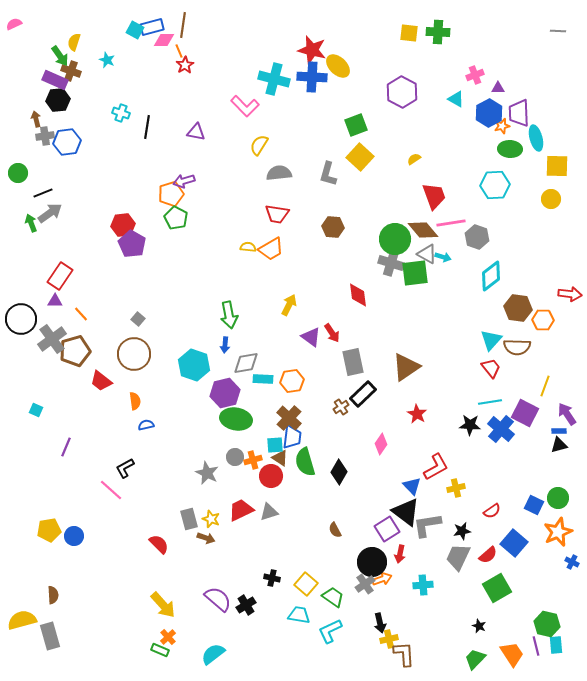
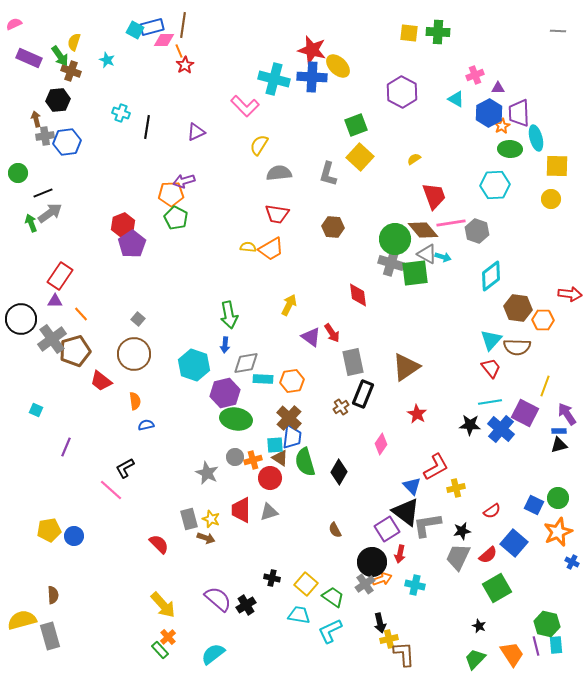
purple rectangle at (55, 80): moved 26 px left, 22 px up
orange star at (502, 126): rotated 14 degrees counterclockwise
purple triangle at (196, 132): rotated 36 degrees counterclockwise
orange pentagon at (171, 194): rotated 15 degrees clockwise
red hexagon at (123, 225): rotated 15 degrees counterclockwise
gray hexagon at (477, 237): moved 6 px up
purple pentagon at (132, 244): rotated 8 degrees clockwise
black rectangle at (363, 394): rotated 24 degrees counterclockwise
red circle at (271, 476): moved 1 px left, 2 px down
red trapezoid at (241, 510): rotated 64 degrees counterclockwise
cyan cross at (423, 585): moved 8 px left; rotated 18 degrees clockwise
green rectangle at (160, 650): rotated 24 degrees clockwise
